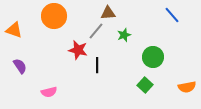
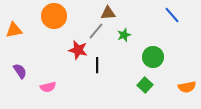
orange triangle: rotated 30 degrees counterclockwise
purple semicircle: moved 5 px down
pink semicircle: moved 1 px left, 5 px up
